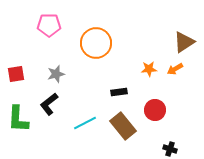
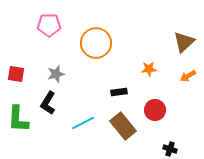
brown triangle: rotated 10 degrees counterclockwise
orange arrow: moved 13 px right, 7 px down
red square: rotated 18 degrees clockwise
black L-shape: moved 1 px left, 1 px up; rotated 20 degrees counterclockwise
cyan line: moved 2 px left
